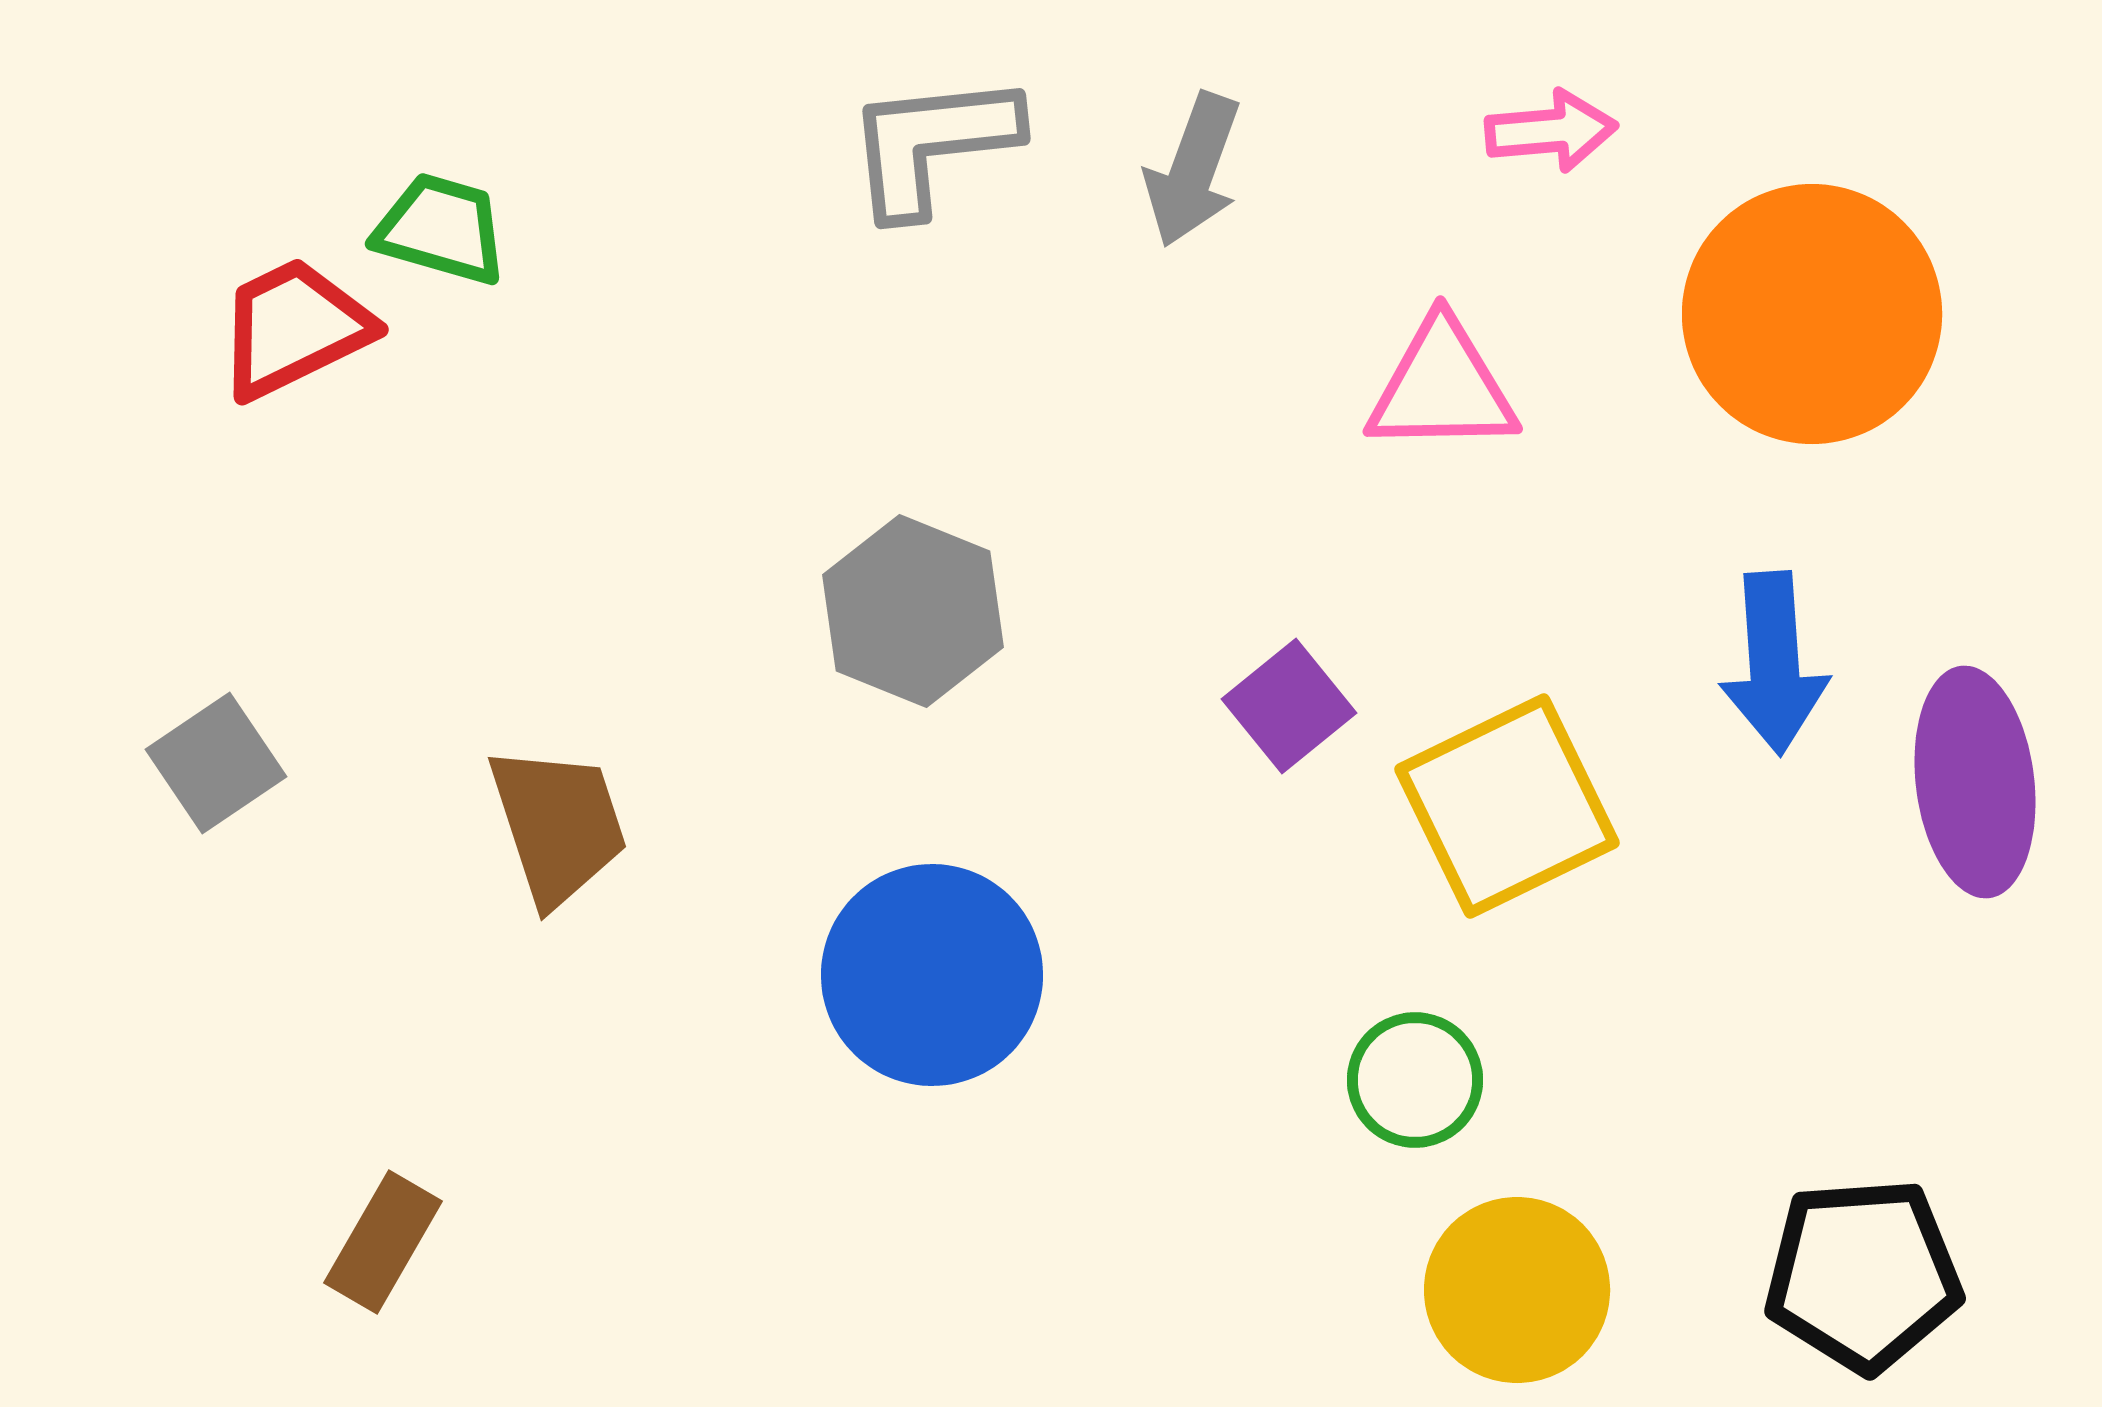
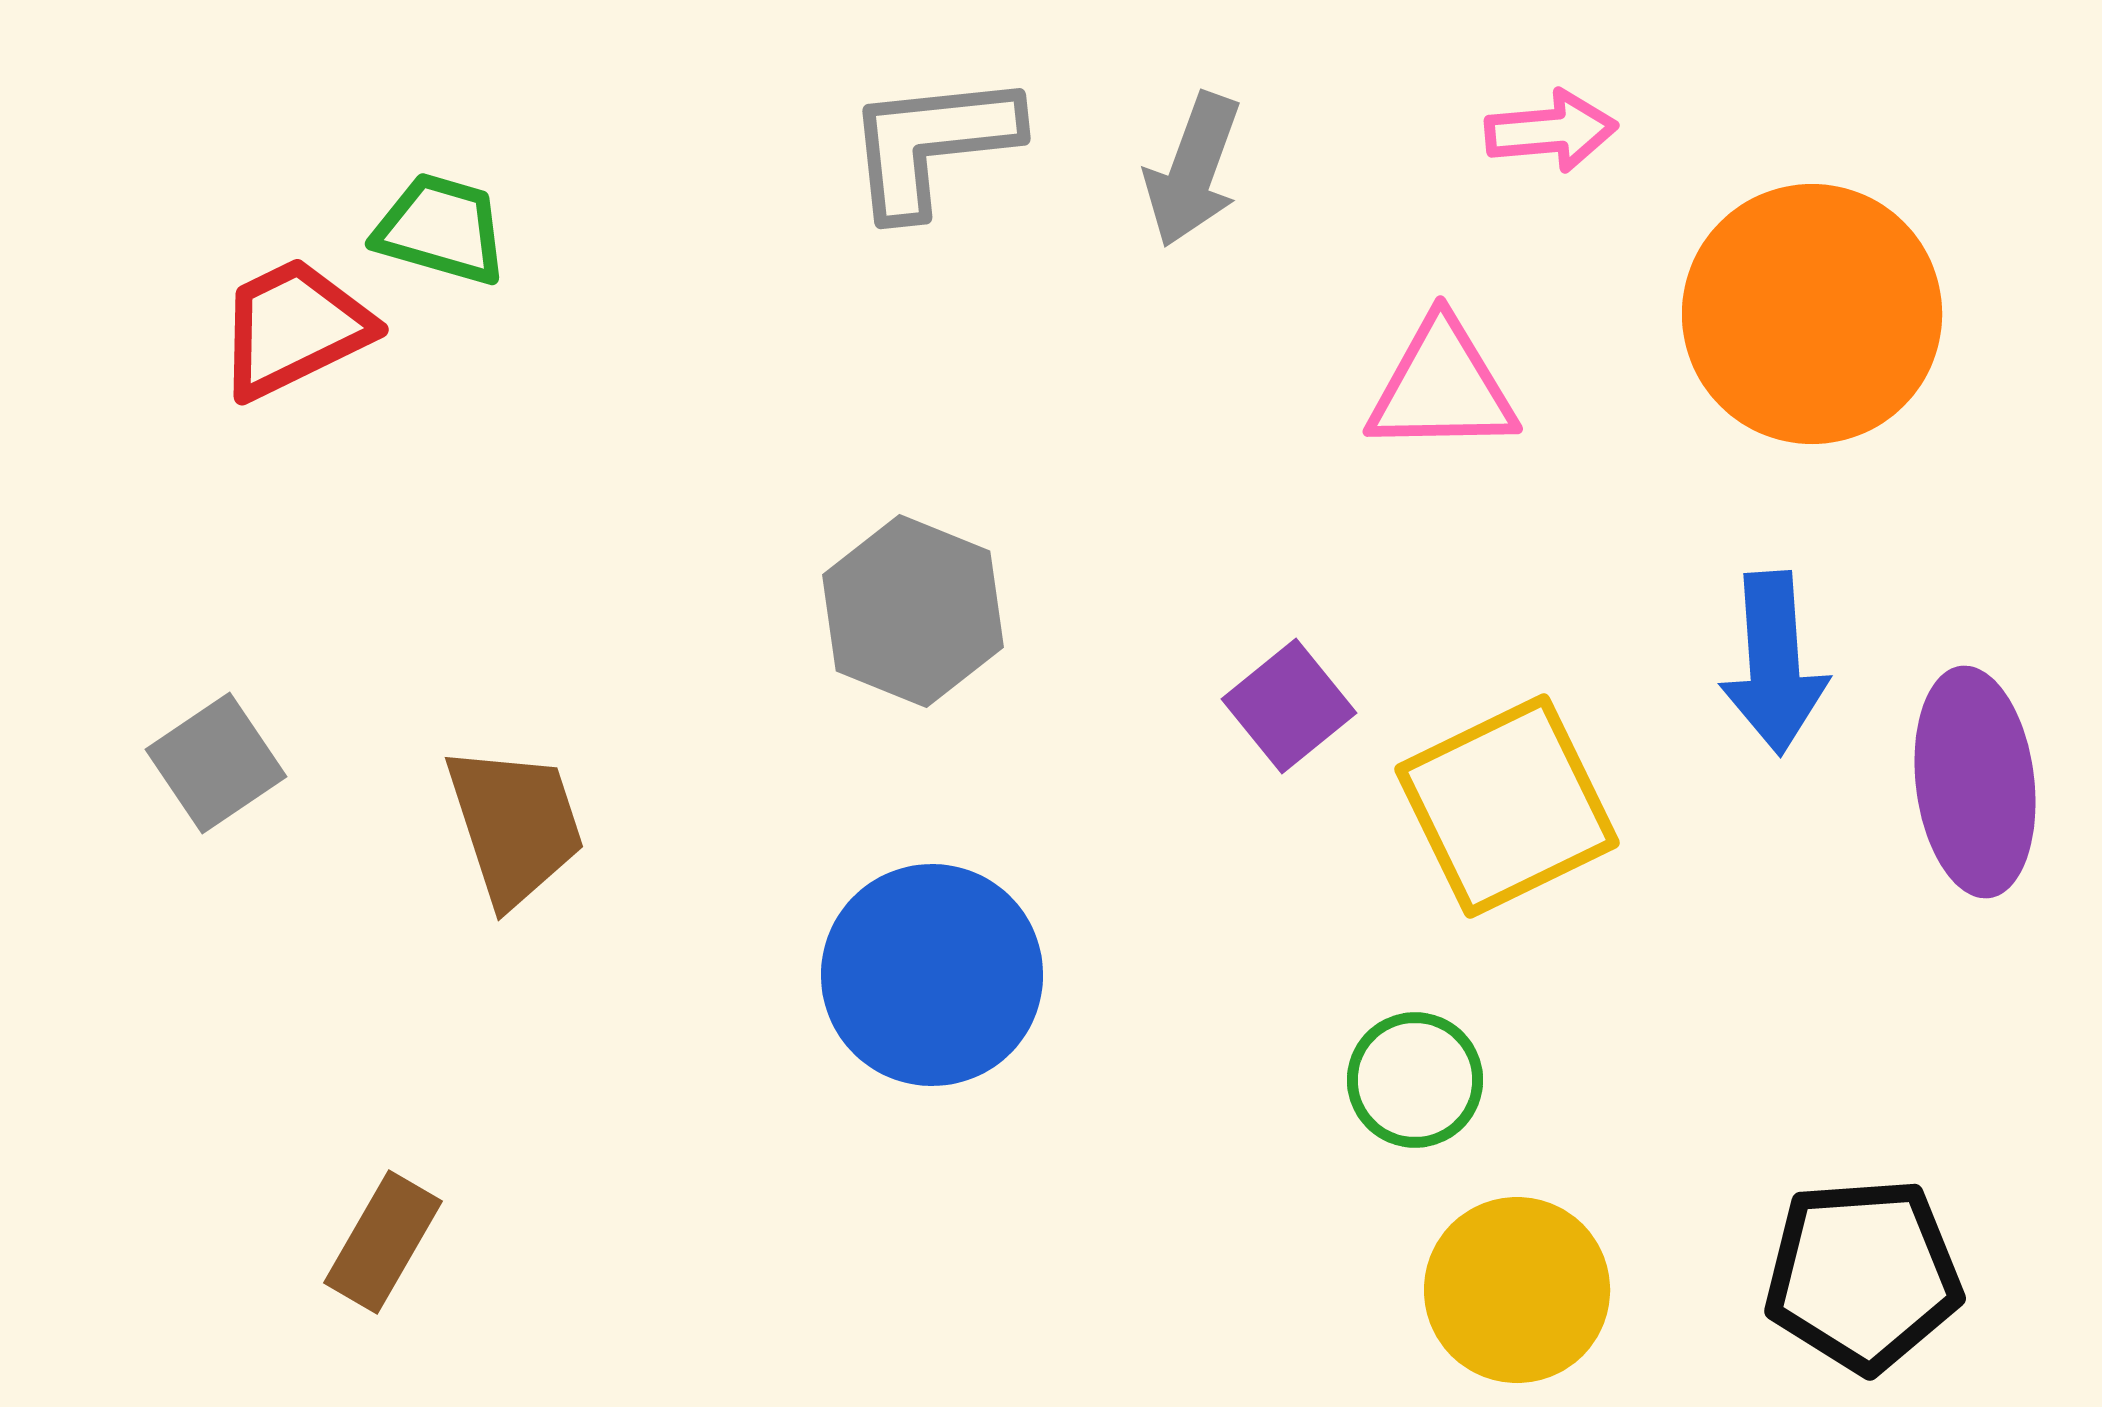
brown trapezoid: moved 43 px left
